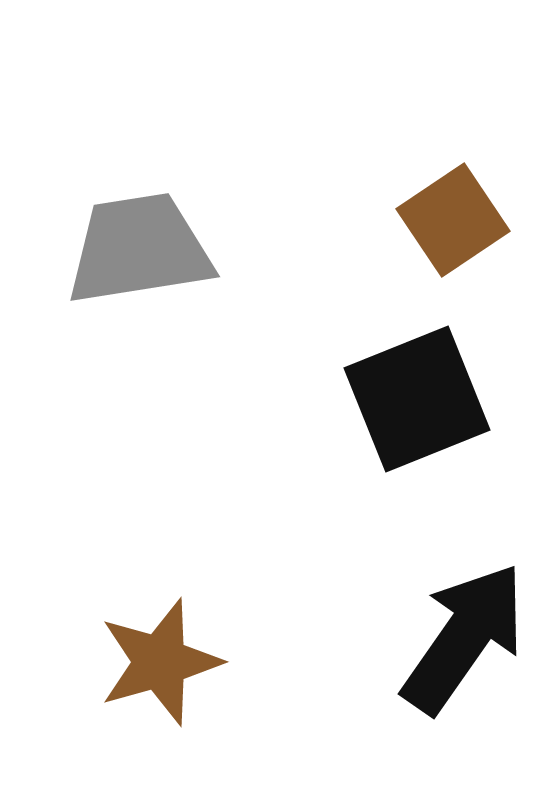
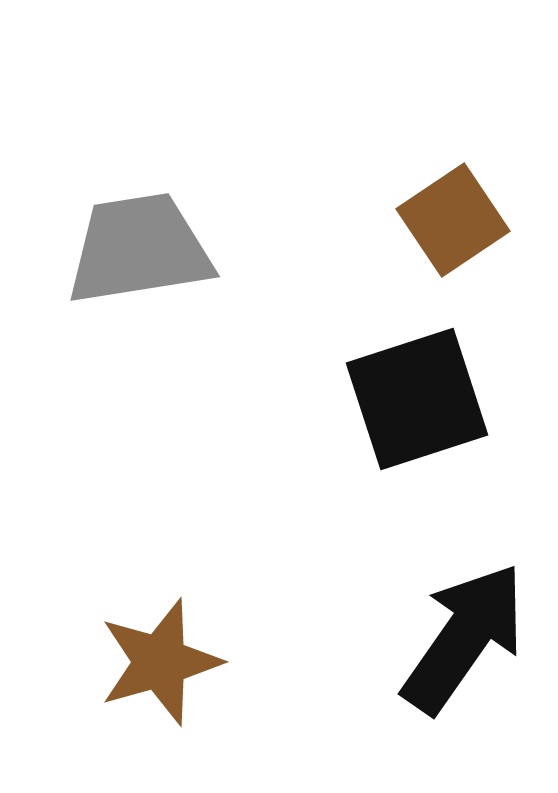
black square: rotated 4 degrees clockwise
